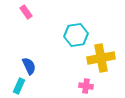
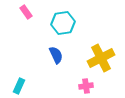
cyan hexagon: moved 13 px left, 12 px up
yellow cross: rotated 16 degrees counterclockwise
blue semicircle: moved 27 px right, 11 px up
pink cross: rotated 16 degrees counterclockwise
